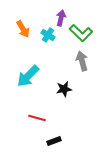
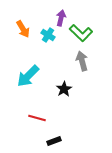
black star: rotated 21 degrees counterclockwise
